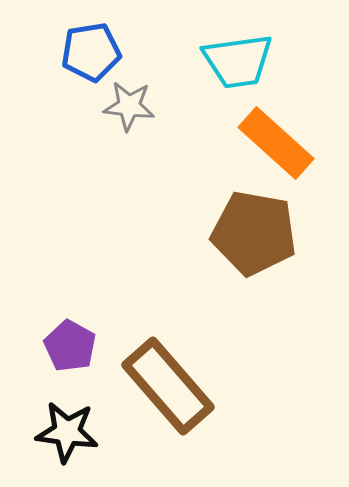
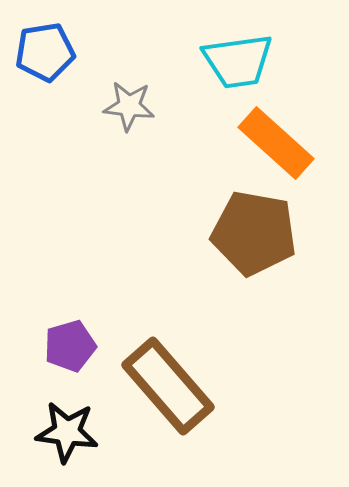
blue pentagon: moved 46 px left
purple pentagon: rotated 27 degrees clockwise
